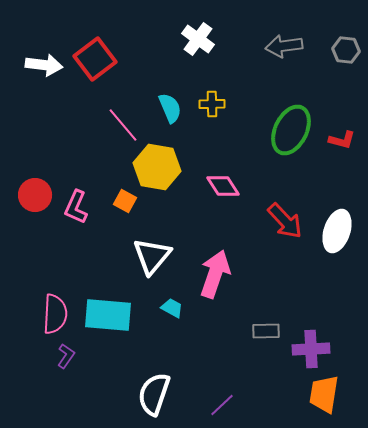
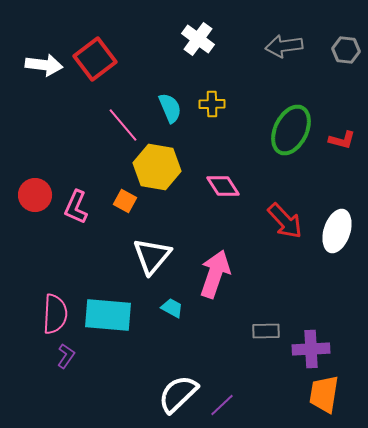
white semicircle: moved 24 px right; rotated 27 degrees clockwise
